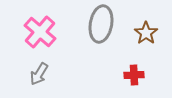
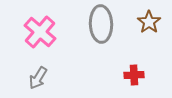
gray ellipse: rotated 12 degrees counterclockwise
brown star: moved 3 px right, 11 px up
gray arrow: moved 1 px left, 4 px down
